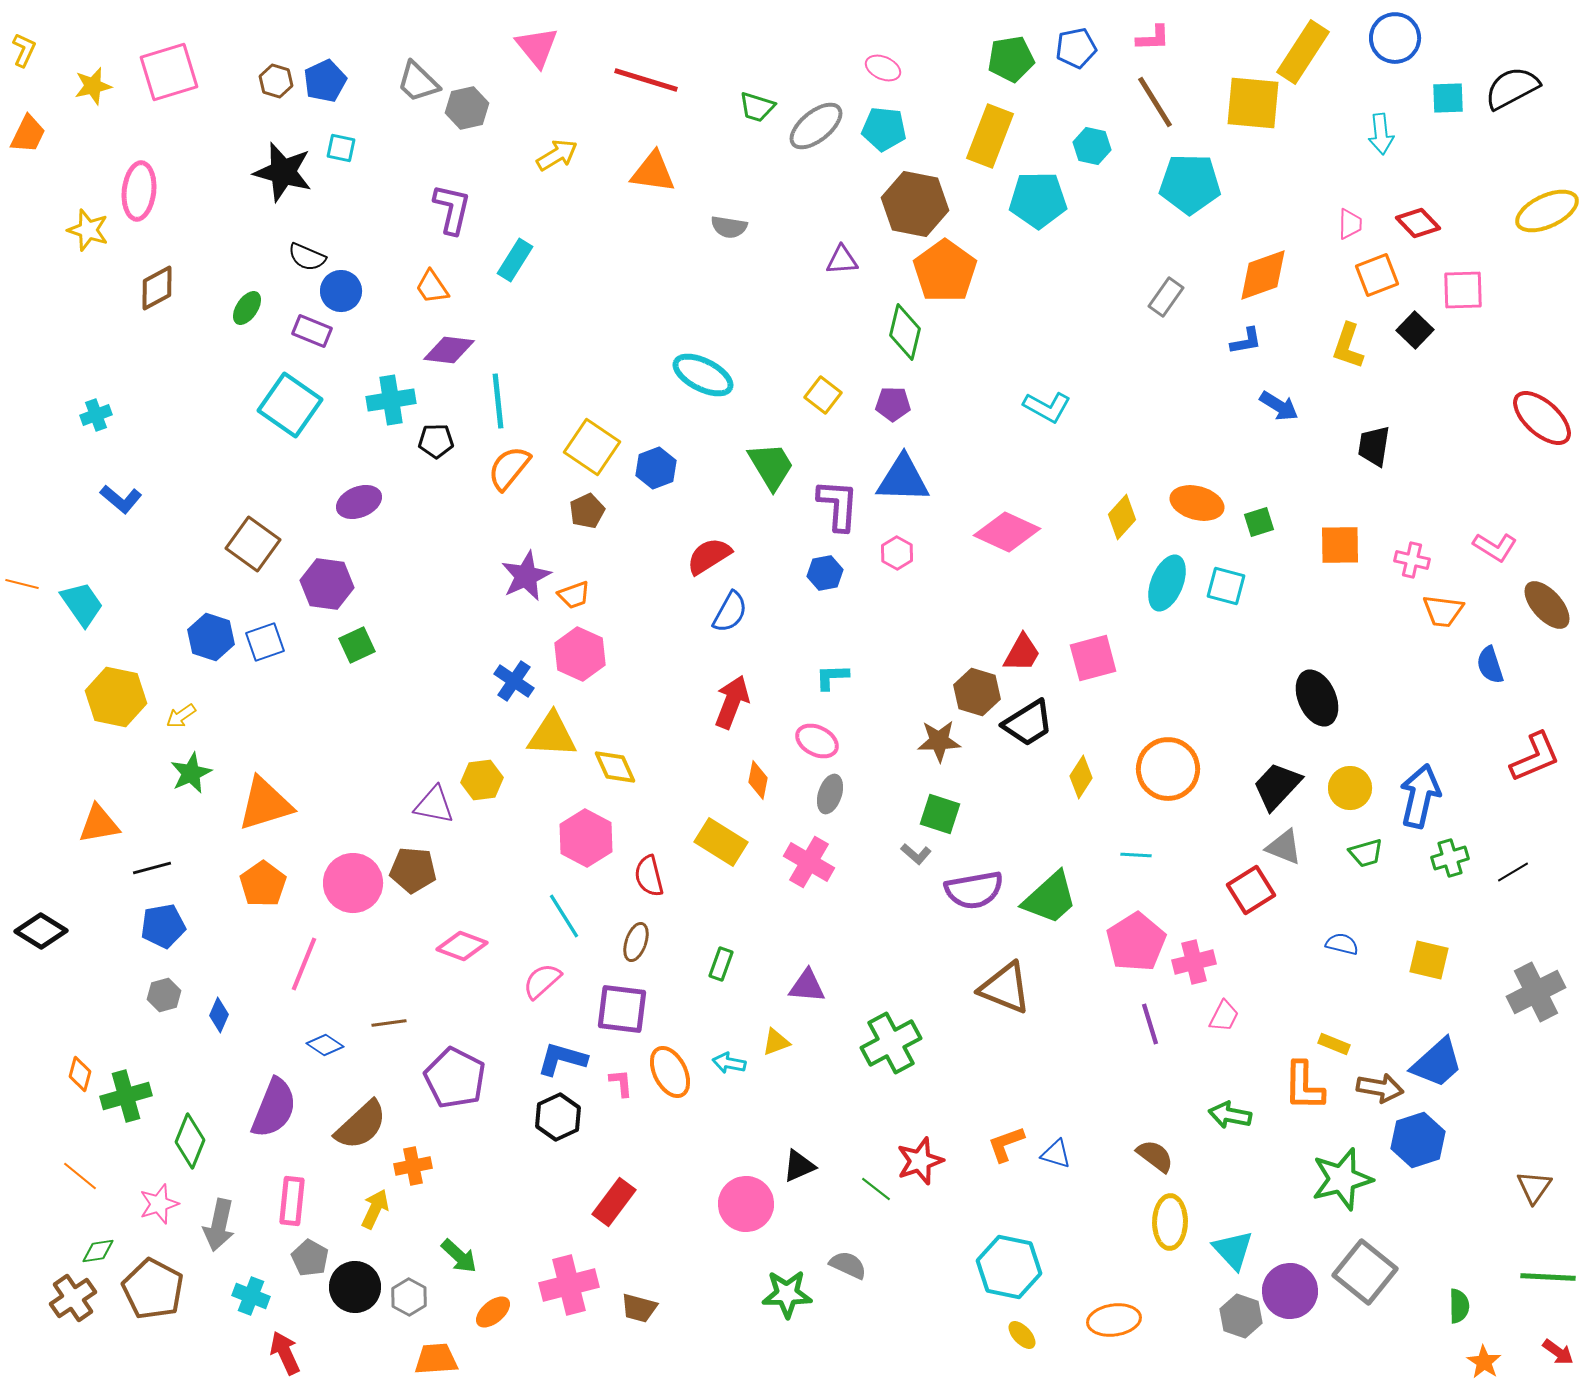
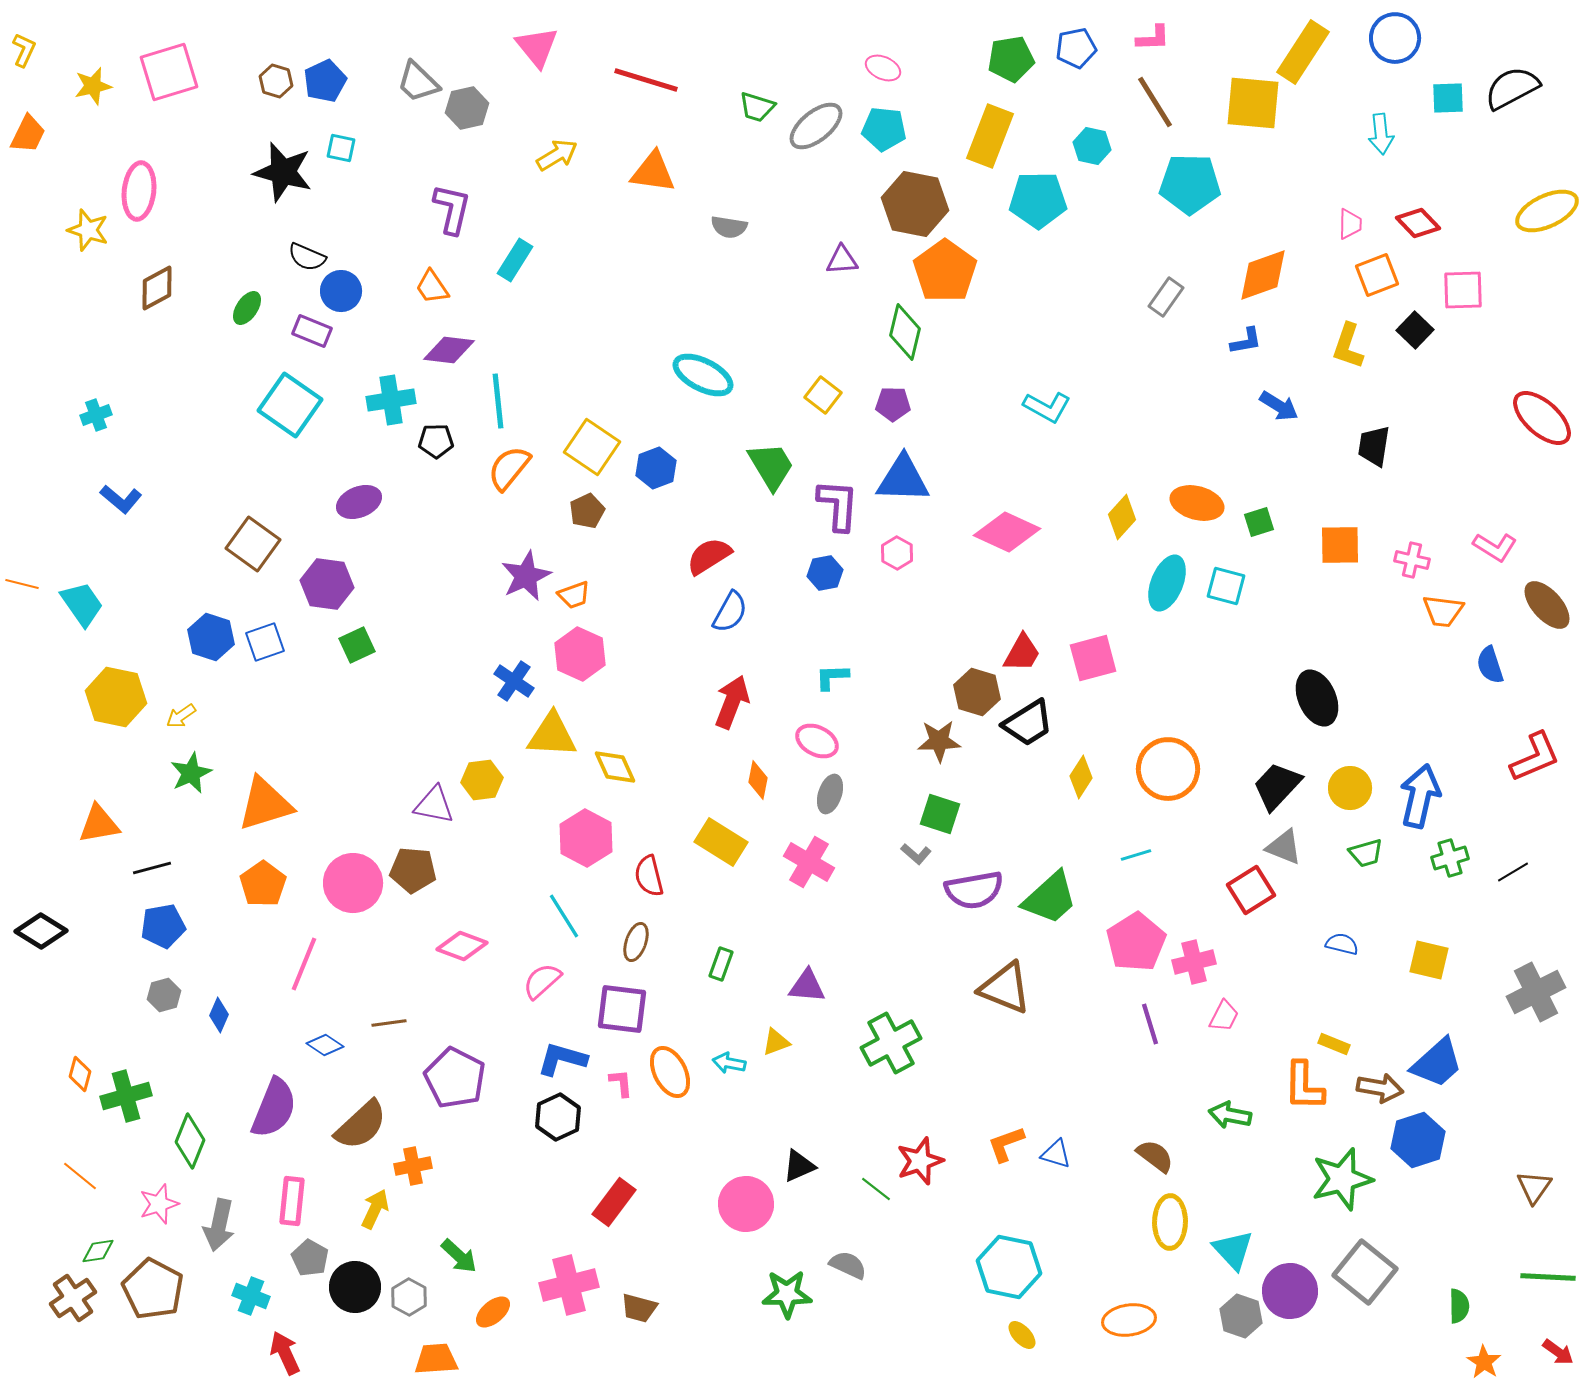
cyan line at (1136, 855): rotated 20 degrees counterclockwise
orange ellipse at (1114, 1320): moved 15 px right
